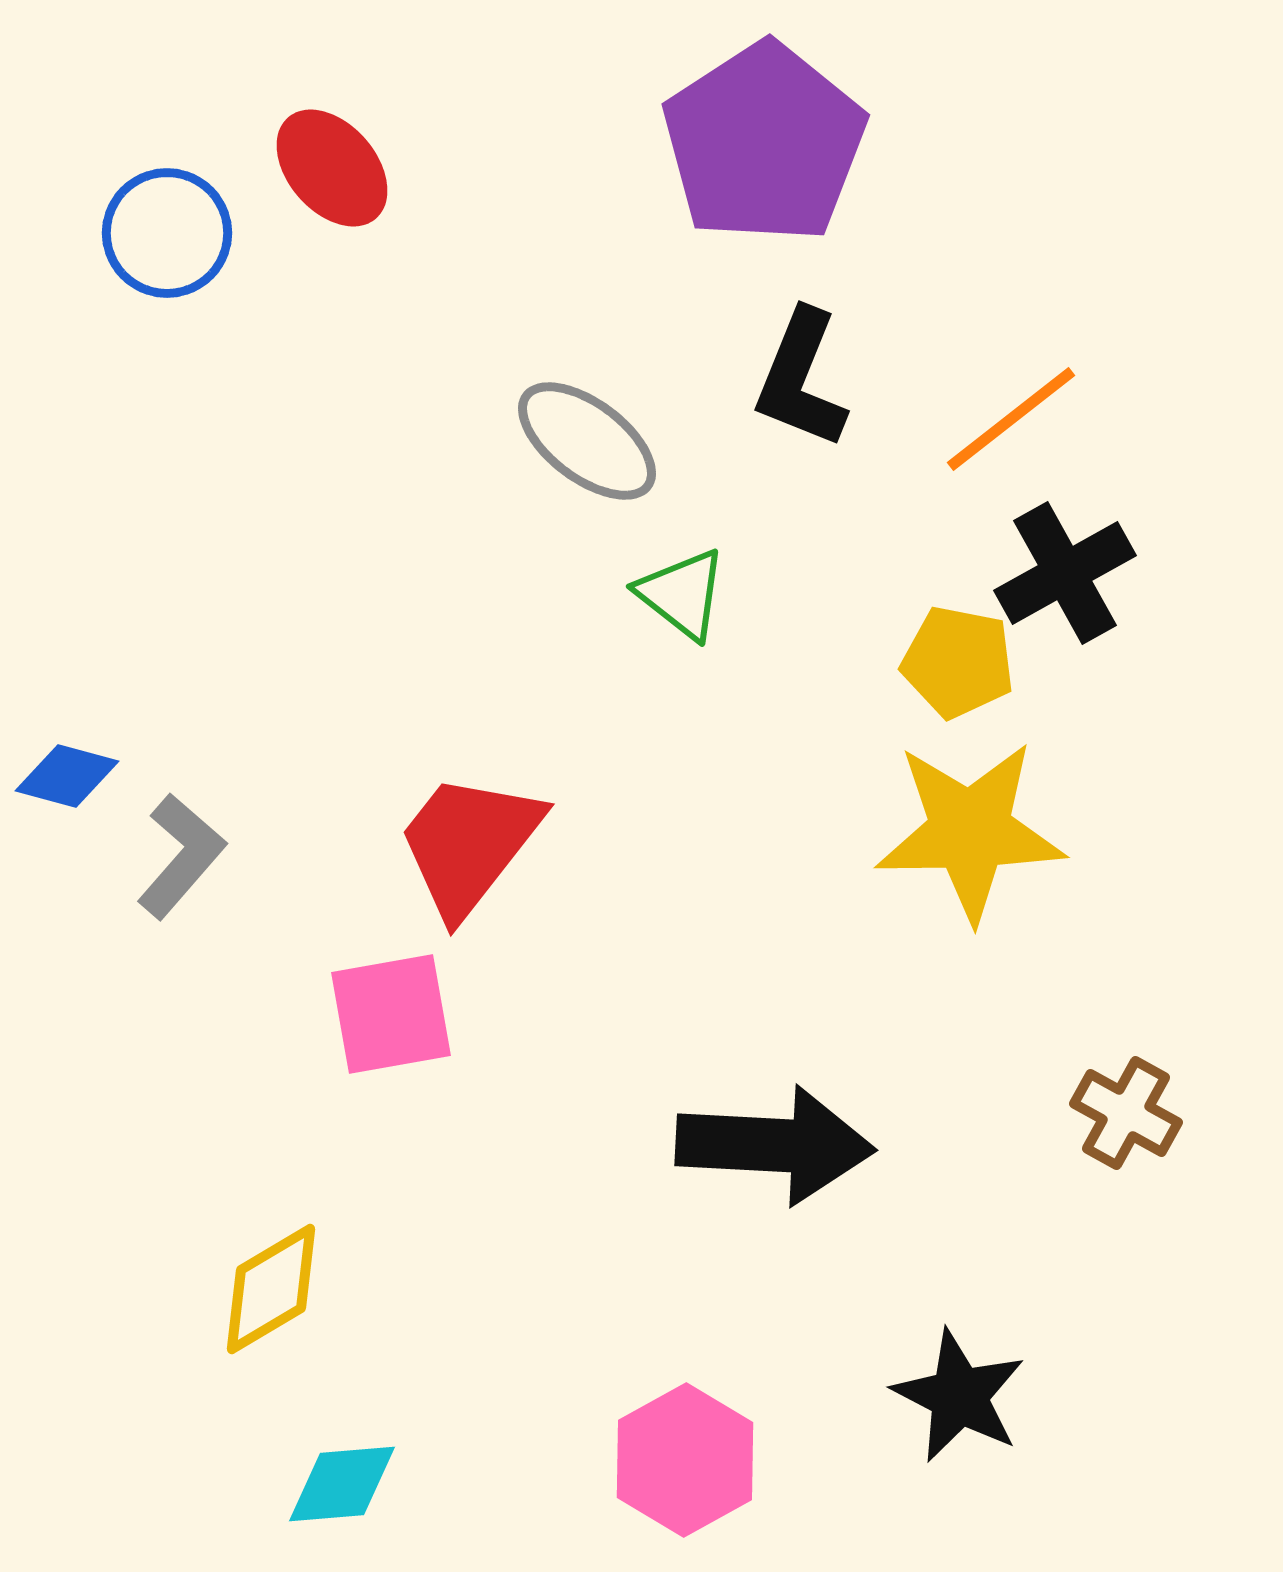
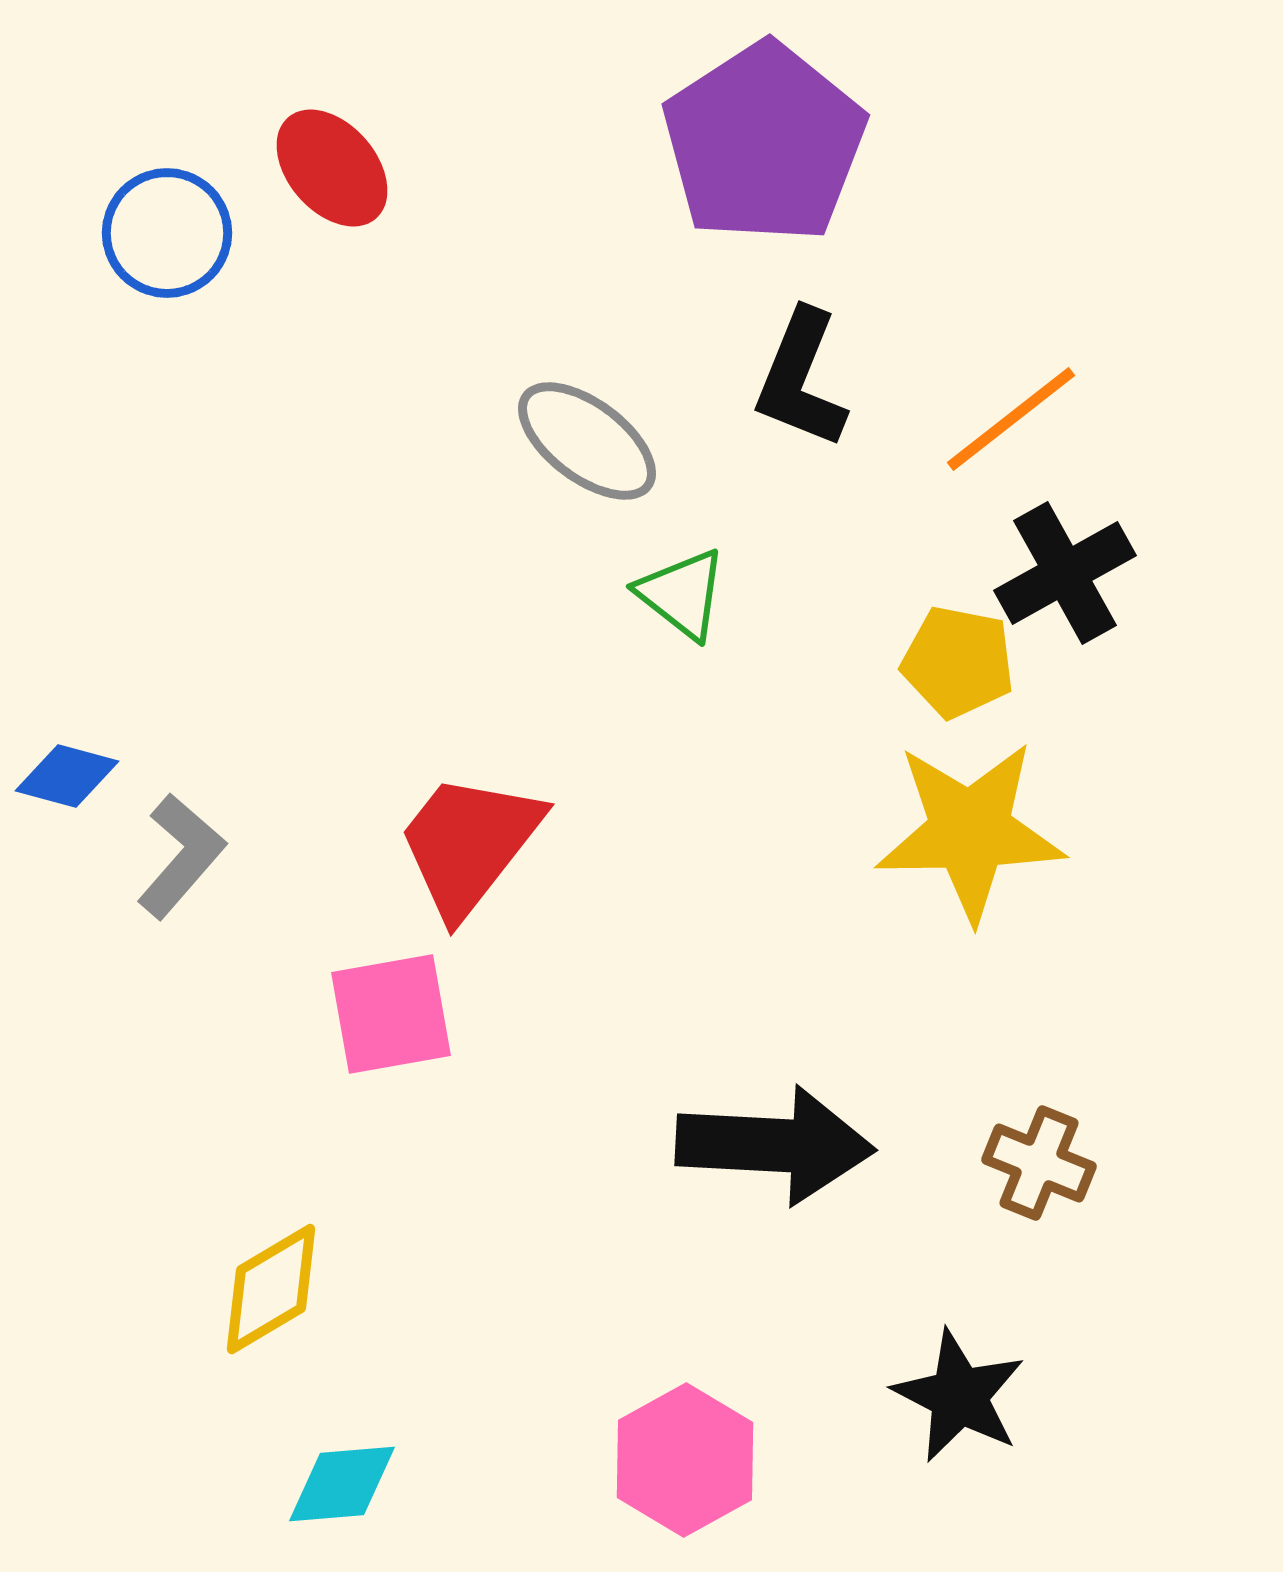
brown cross: moved 87 px left, 50 px down; rotated 7 degrees counterclockwise
